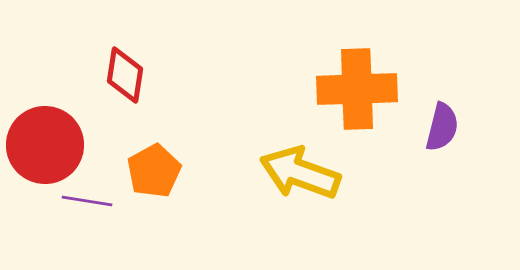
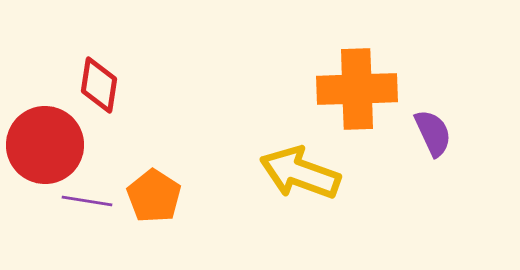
red diamond: moved 26 px left, 10 px down
purple semicircle: moved 9 px left, 6 px down; rotated 39 degrees counterclockwise
orange pentagon: moved 25 px down; rotated 10 degrees counterclockwise
